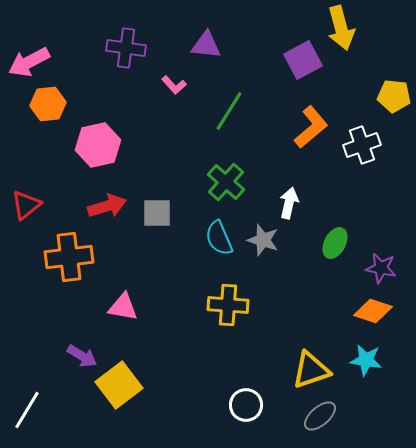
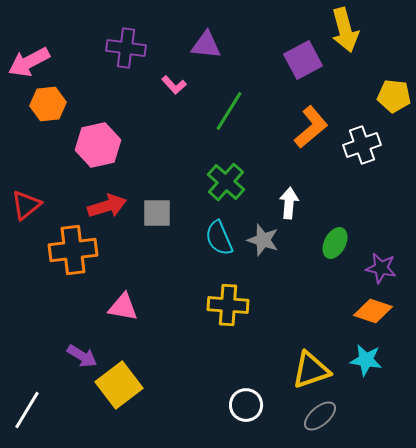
yellow arrow: moved 4 px right, 2 px down
white arrow: rotated 8 degrees counterclockwise
orange cross: moved 4 px right, 7 px up
